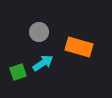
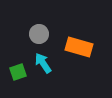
gray circle: moved 2 px down
cyan arrow: rotated 90 degrees counterclockwise
